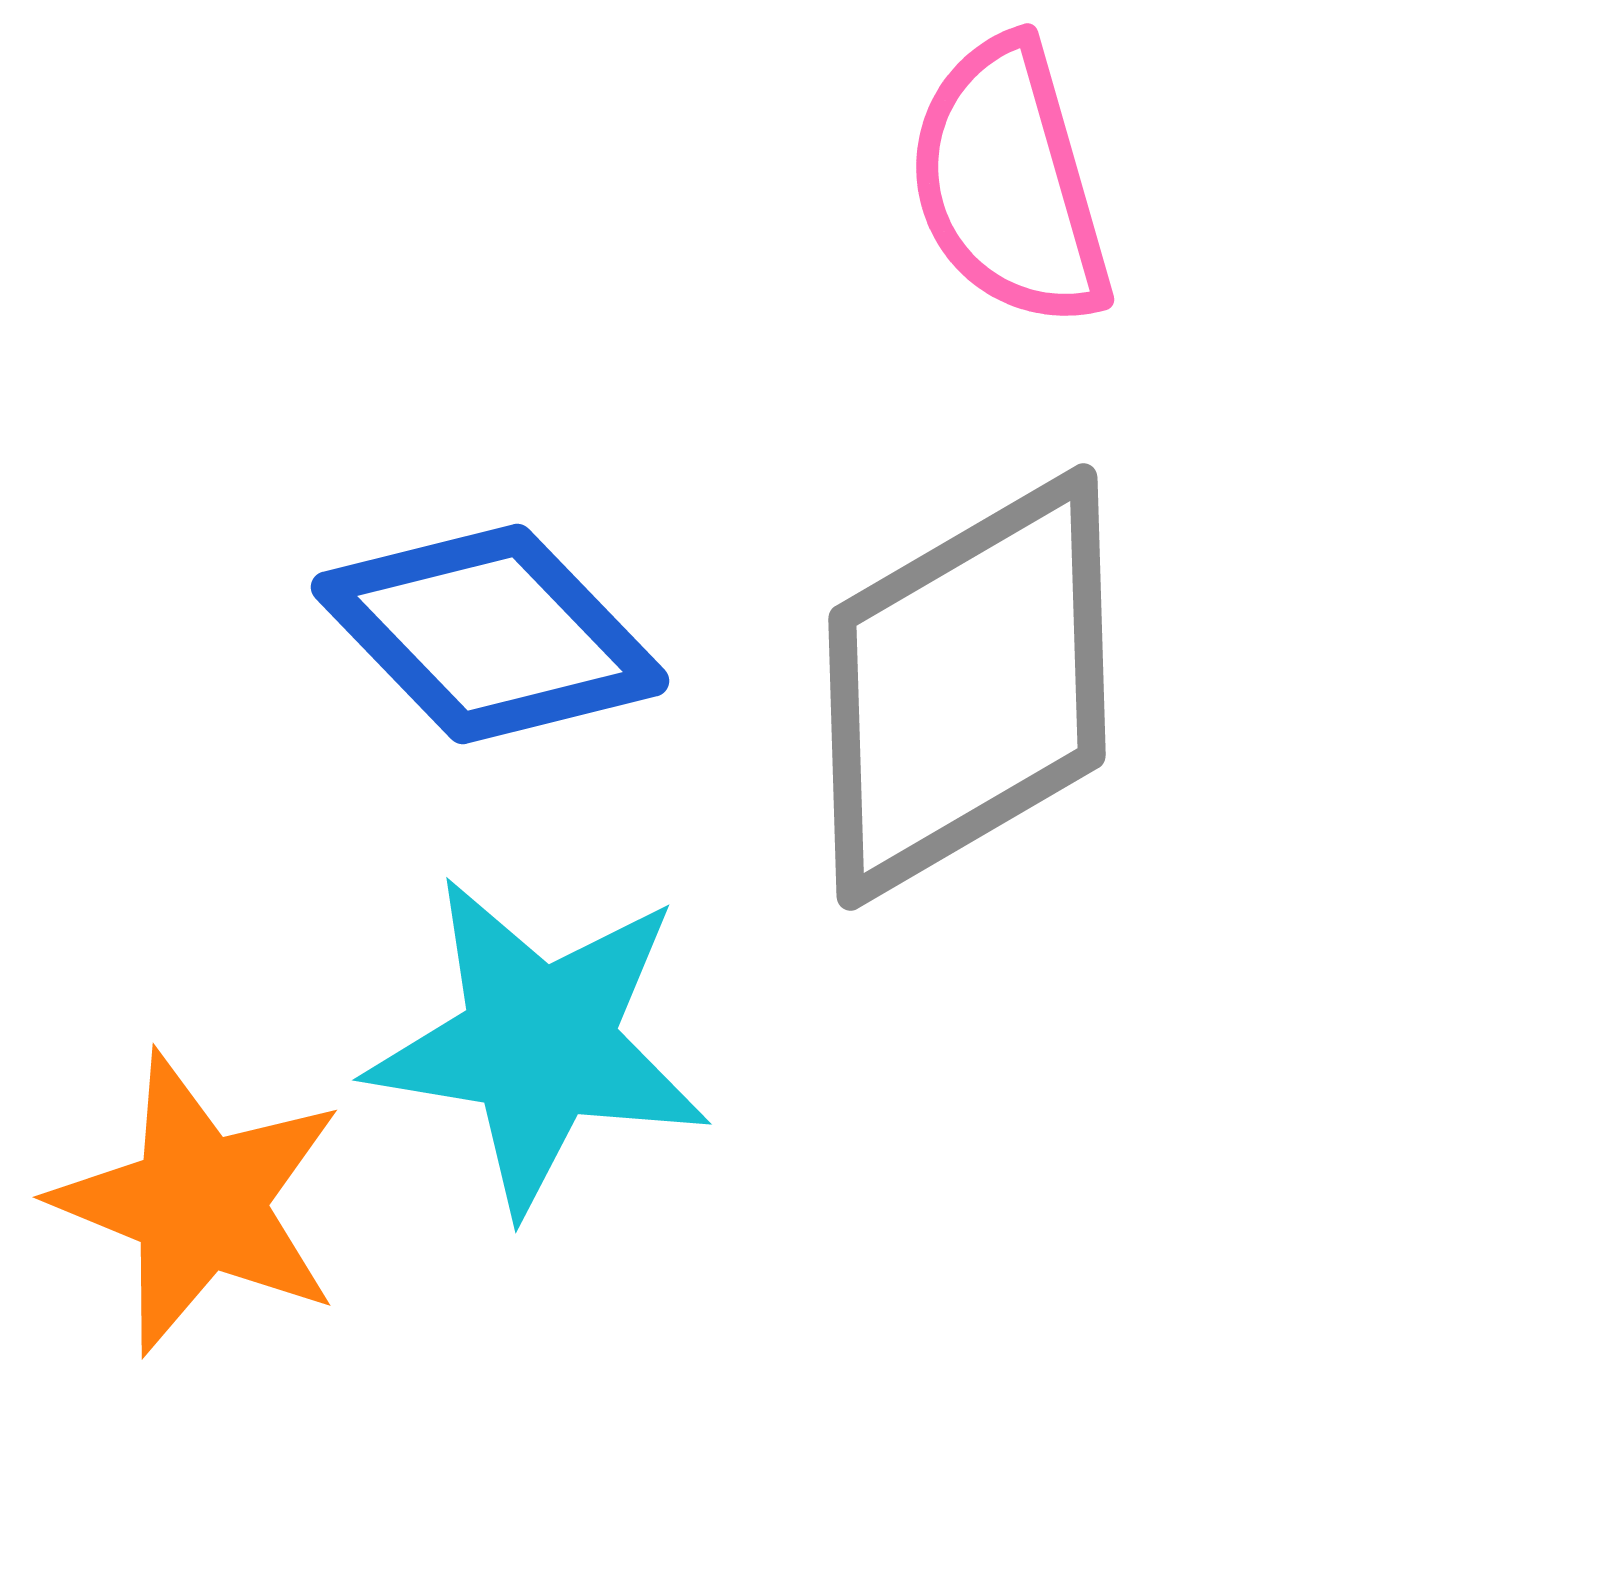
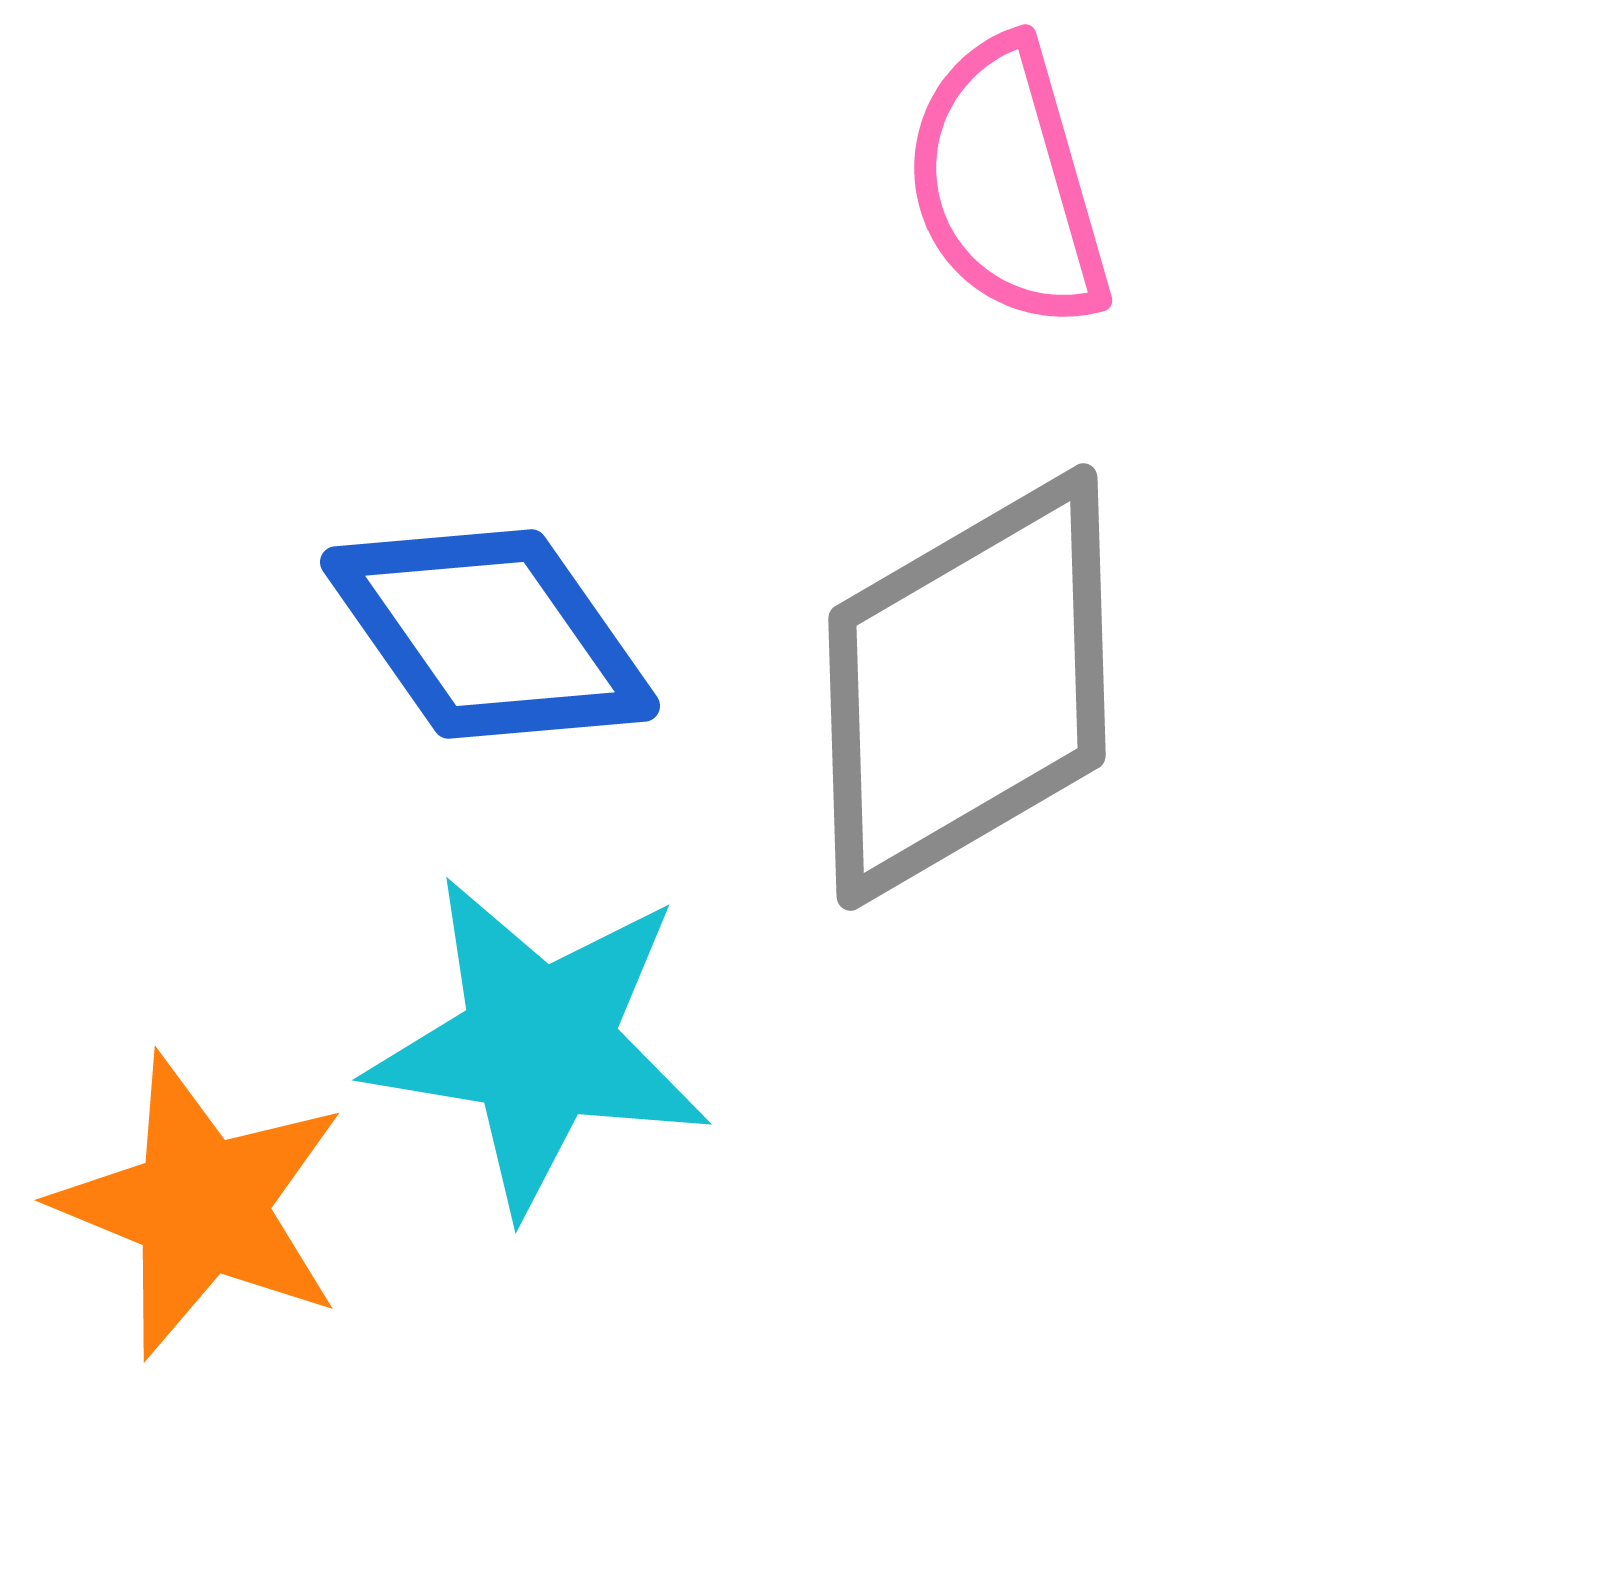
pink semicircle: moved 2 px left, 1 px down
blue diamond: rotated 9 degrees clockwise
orange star: moved 2 px right, 3 px down
